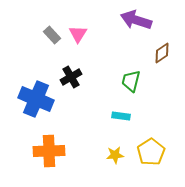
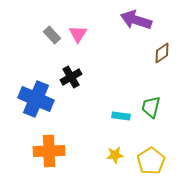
green trapezoid: moved 20 px right, 26 px down
yellow pentagon: moved 9 px down
